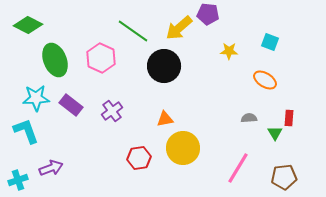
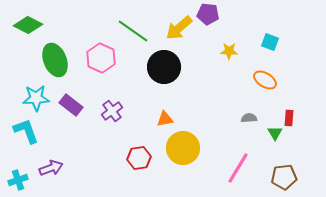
black circle: moved 1 px down
